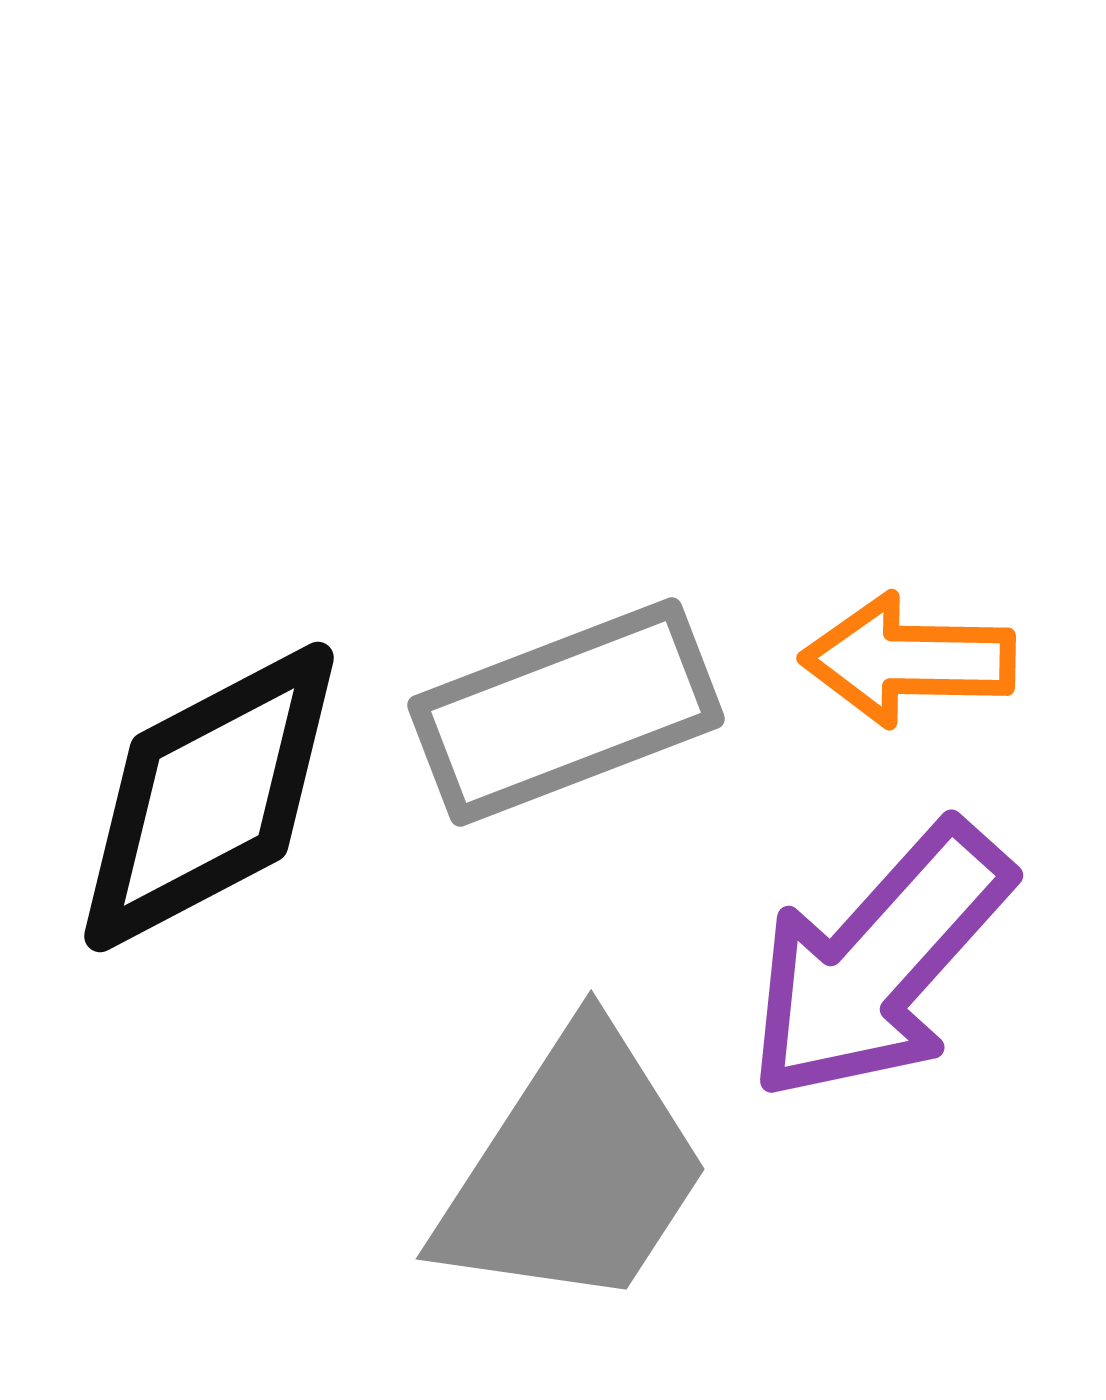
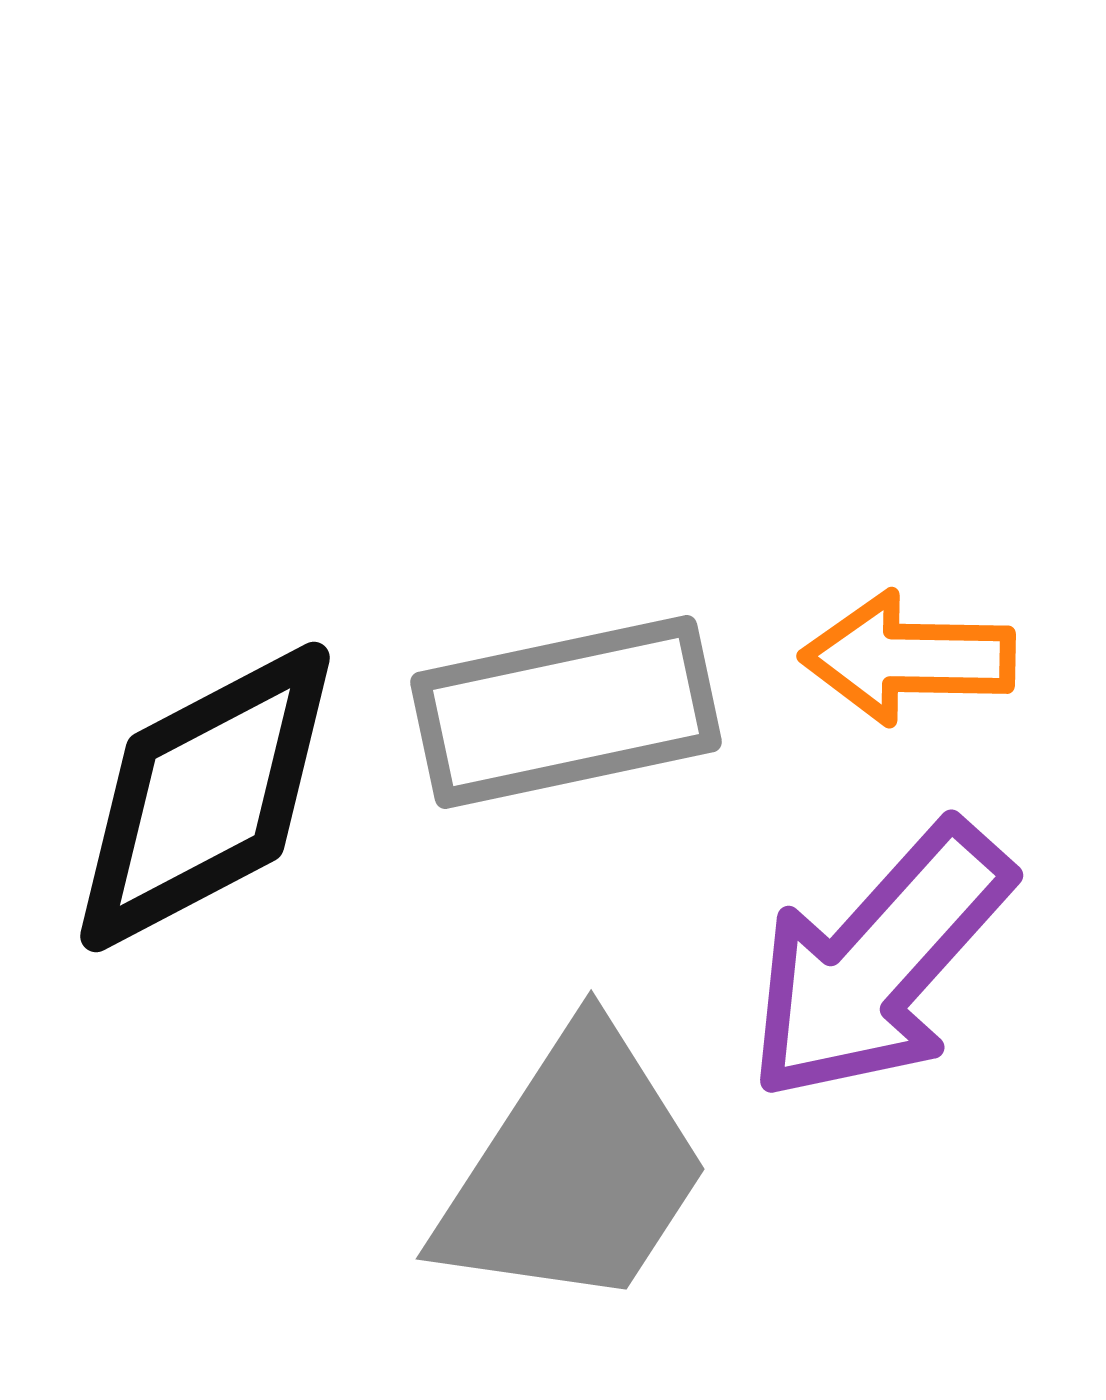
orange arrow: moved 2 px up
gray rectangle: rotated 9 degrees clockwise
black diamond: moved 4 px left
